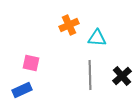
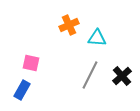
gray line: rotated 28 degrees clockwise
blue rectangle: rotated 36 degrees counterclockwise
